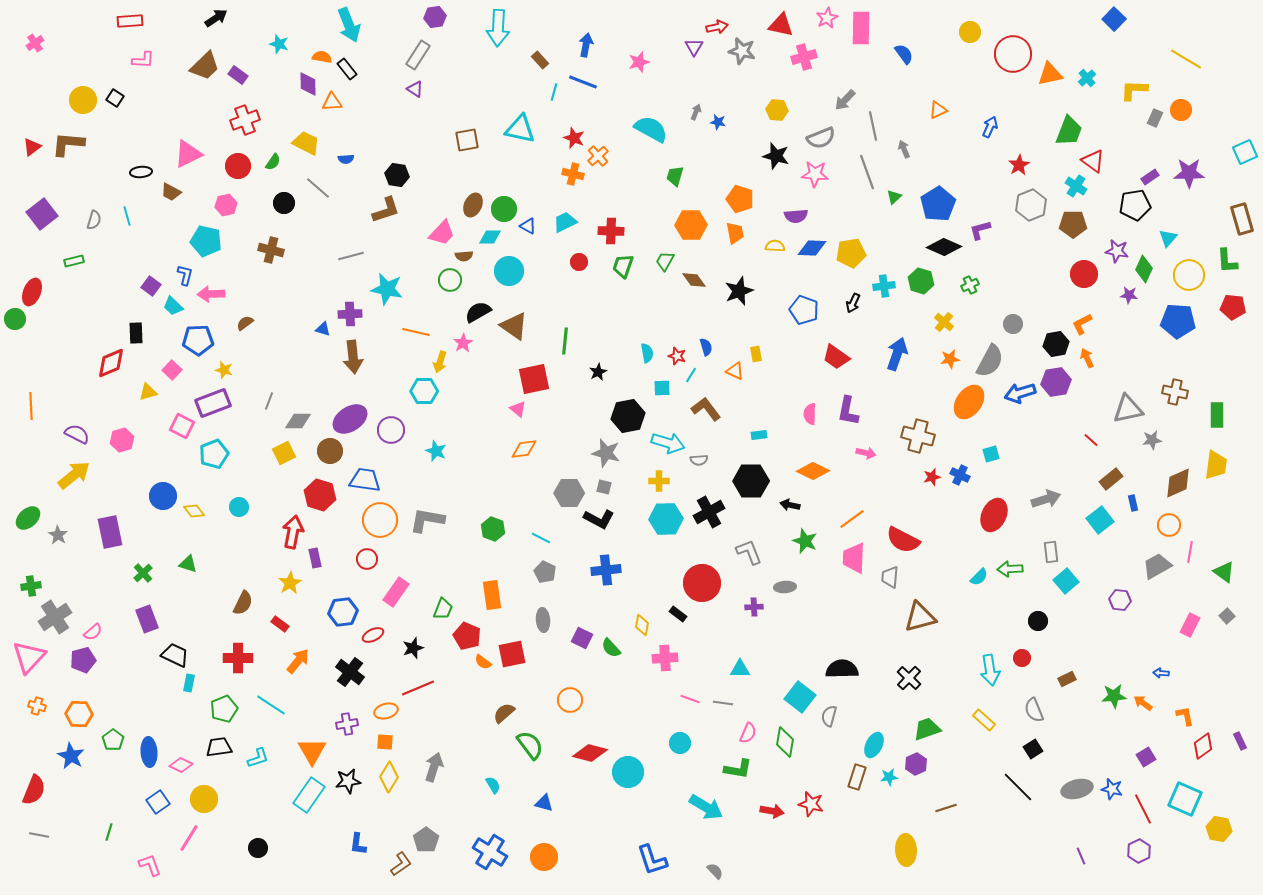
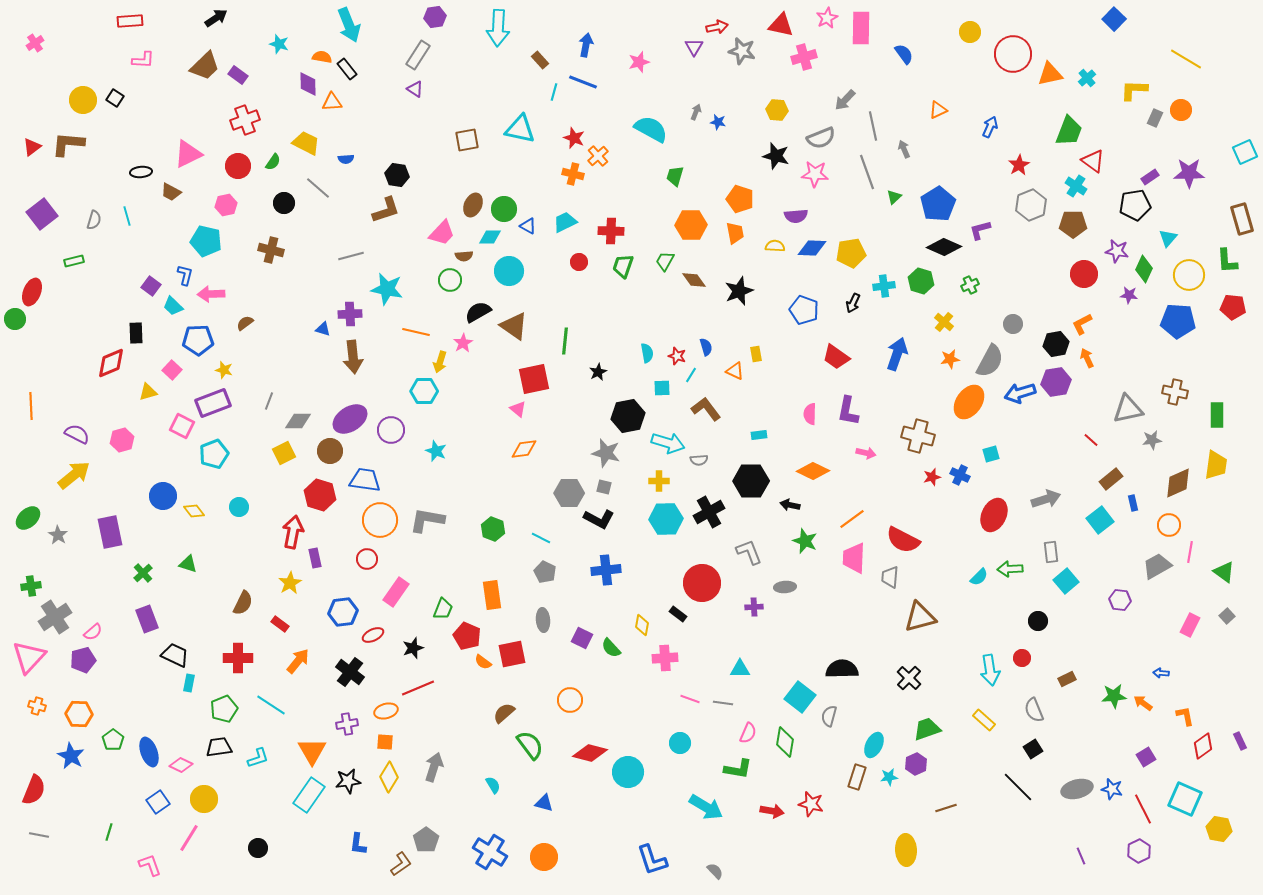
blue ellipse at (149, 752): rotated 16 degrees counterclockwise
